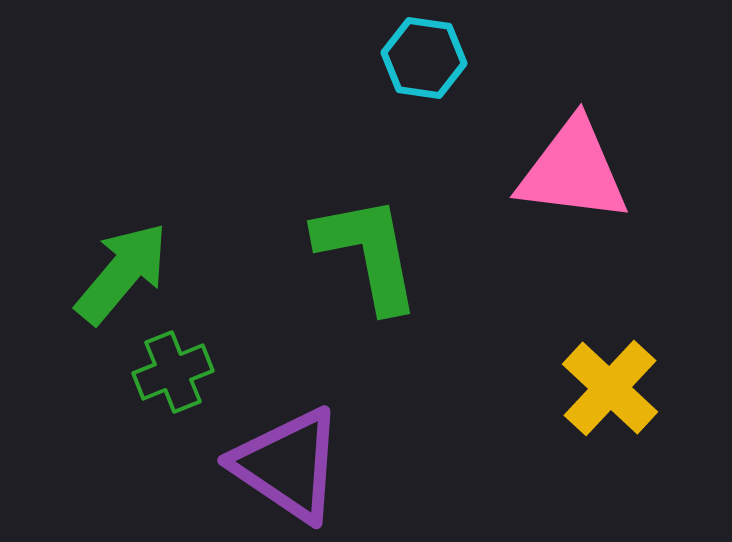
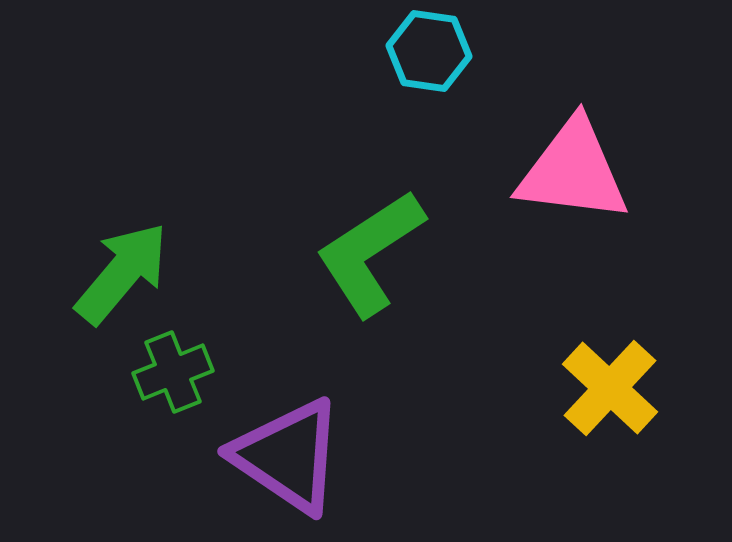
cyan hexagon: moved 5 px right, 7 px up
green L-shape: moved 2 px right; rotated 112 degrees counterclockwise
purple triangle: moved 9 px up
